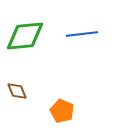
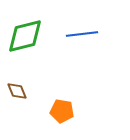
green diamond: rotated 9 degrees counterclockwise
orange pentagon: rotated 15 degrees counterclockwise
